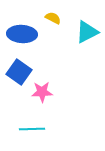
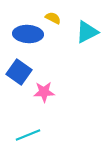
blue ellipse: moved 6 px right
pink star: moved 2 px right
cyan line: moved 4 px left, 6 px down; rotated 20 degrees counterclockwise
